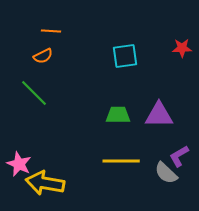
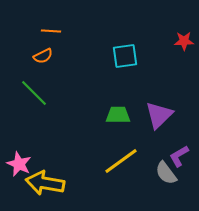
red star: moved 2 px right, 7 px up
purple triangle: rotated 44 degrees counterclockwise
yellow line: rotated 36 degrees counterclockwise
gray semicircle: rotated 10 degrees clockwise
